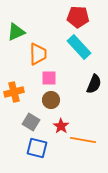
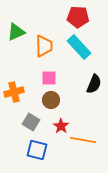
orange trapezoid: moved 6 px right, 8 px up
blue square: moved 2 px down
